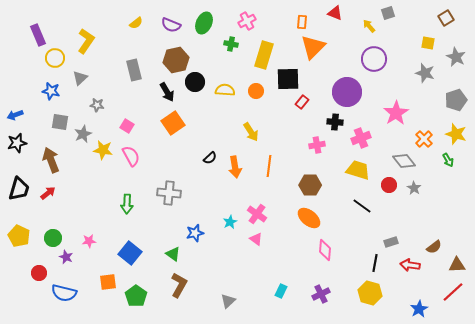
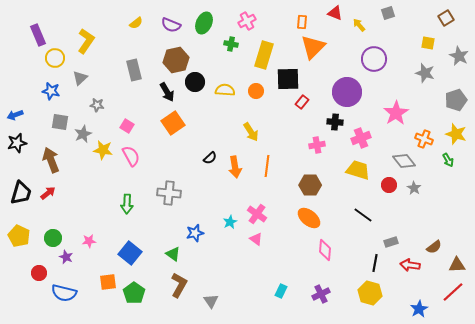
yellow arrow at (369, 26): moved 10 px left, 1 px up
gray star at (456, 57): moved 3 px right, 1 px up
orange cross at (424, 139): rotated 24 degrees counterclockwise
orange line at (269, 166): moved 2 px left
black trapezoid at (19, 189): moved 2 px right, 4 px down
black line at (362, 206): moved 1 px right, 9 px down
green pentagon at (136, 296): moved 2 px left, 3 px up
gray triangle at (228, 301): moved 17 px left; rotated 21 degrees counterclockwise
